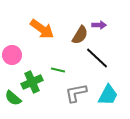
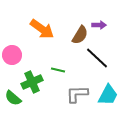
gray L-shape: moved 1 px right, 1 px down; rotated 10 degrees clockwise
